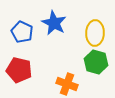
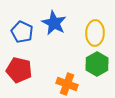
green hexagon: moved 1 px right, 2 px down; rotated 15 degrees clockwise
